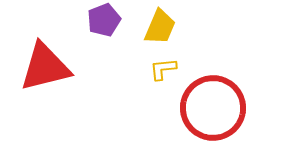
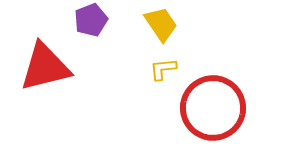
purple pentagon: moved 13 px left
yellow trapezoid: moved 1 px right, 3 px up; rotated 57 degrees counterclockwise
